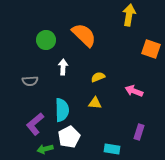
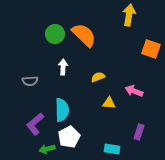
green circle: moved 9 px right, 6 px up
yellow triangle: moved 14 px right
green arrow: moved 2 px right
